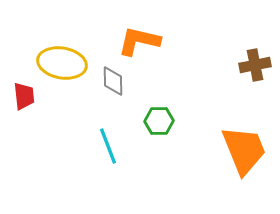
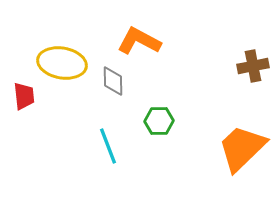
orange L-shape: rotated 15 degrees clockwise
brown cross: moved 2 px left, 1 px down
orange trapezoid: moved 2 px left, 2 px up; rotated 112 degrees counterclockwise
